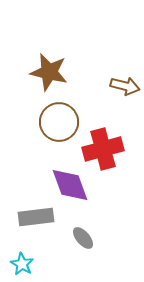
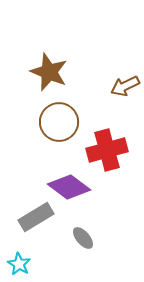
brown star: rotated 9 degrees clockwise
brown arrow: rotated 140 degrees clockwise
red cross: moved 4 px right, 1 px down
purple diamond: moved 1 px left, 2 px down; rotated 33 degrees counterclockwise
gray rectangle: rotated 24 degrees counterclockwise
cyan star: moved 3 px left
